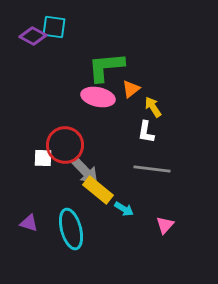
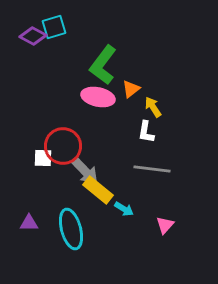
cyan square: rotated 25 degrees counterclockwise
green L-shape: moved 3 px left, 2 px up; rotated 48 degrees counterclockwise
red circle: moved 2 px left, 1 px down
purple triangle: rotated 18 degrees counterclockwise
